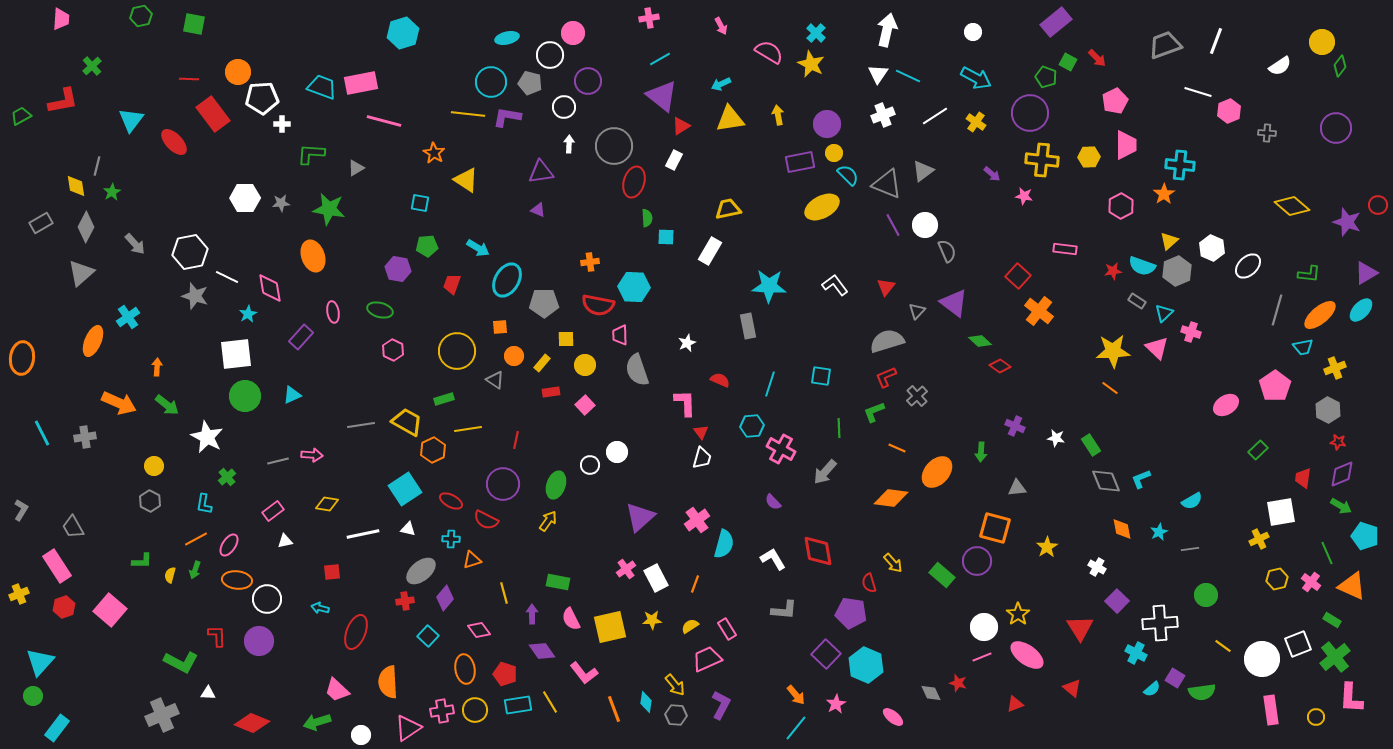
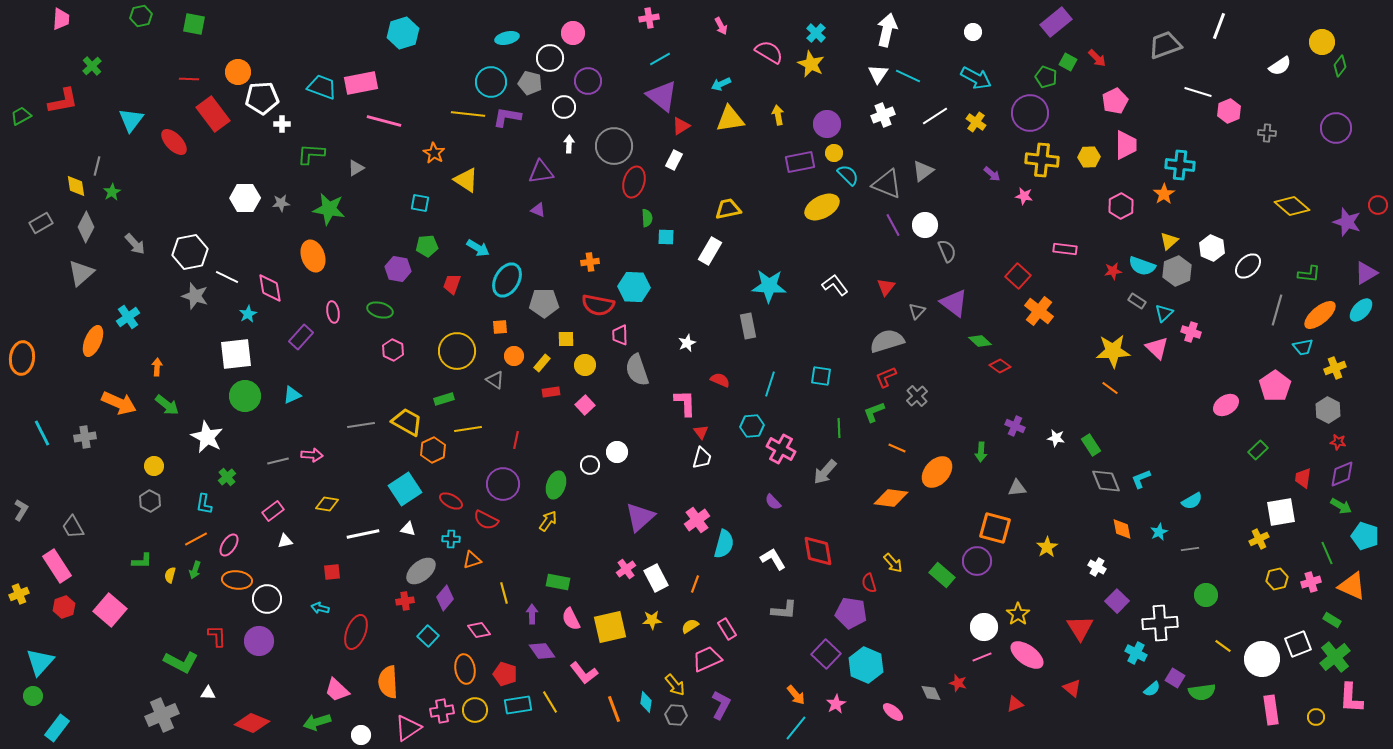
white line at (1216, 41): moved 3 px right, 15 px up
white circle at (550, 55): moved 3 px down
pink cross at (1311, 582): rotated 36 degrees clockwise
pink ellipse at (893, 717): moved 5 px up
